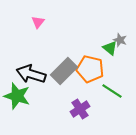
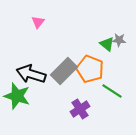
gray star: moved 1 px left; rotated 16 degrees counterclockwise
green triangle: moved 3 px left, 4 px up
orange pentagon: rotated 8 degrees clockwise
